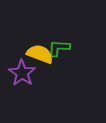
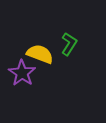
green L-shape: moved 10 px right, 4 px up; rotated 120 degrees clockwise
